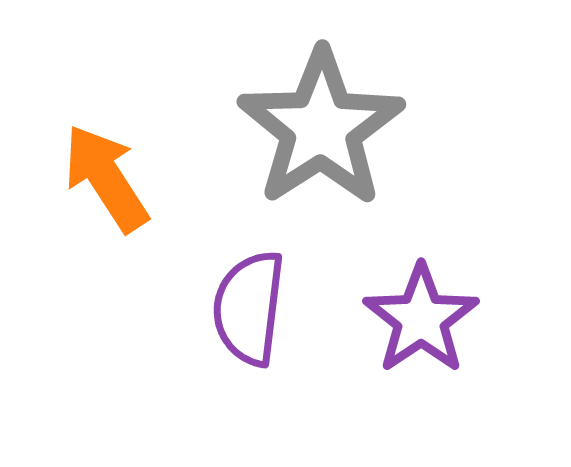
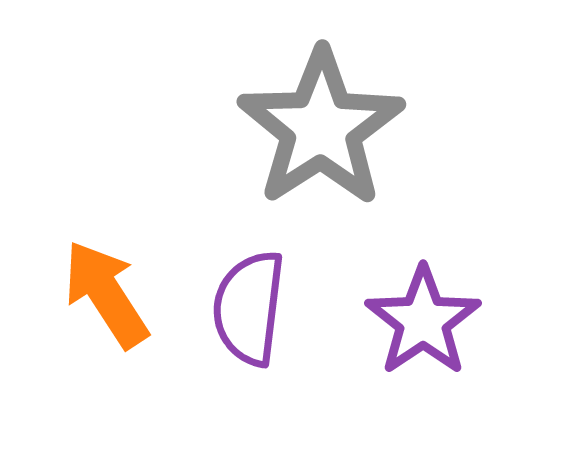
orange arrow: moved 116 px down
purple star: moved 2 px right, 2 px down
